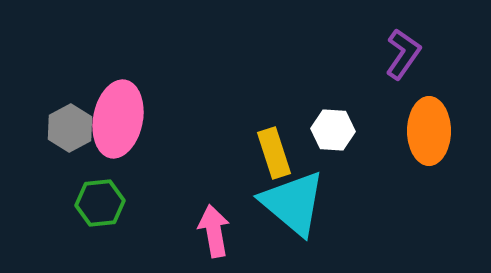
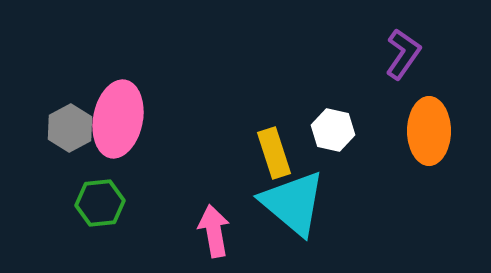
white hexagon: rotated 9 degrees clockwise
